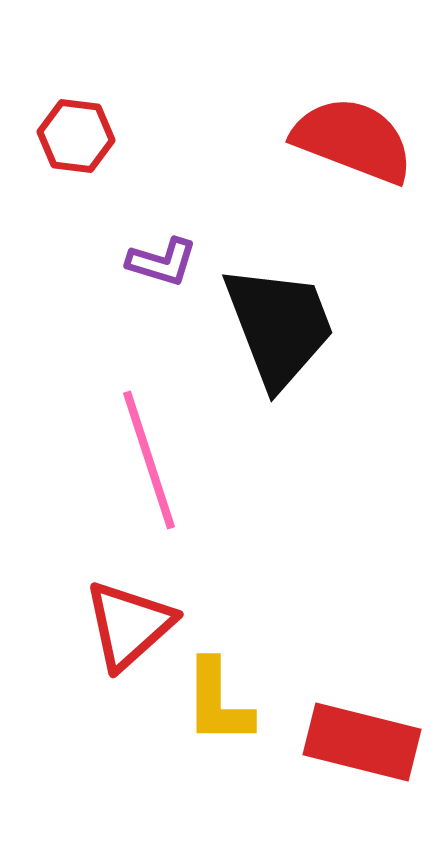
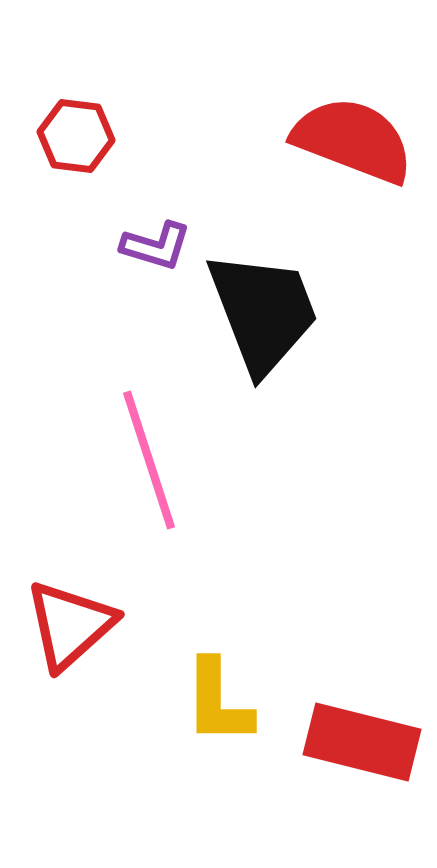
purple L-shape: moved 6 px left, 16 px up
black trapezoid: moved 16 px left, 14 px up
red triangle: moved 59 px left
